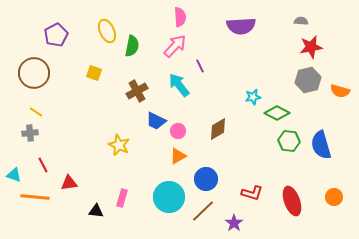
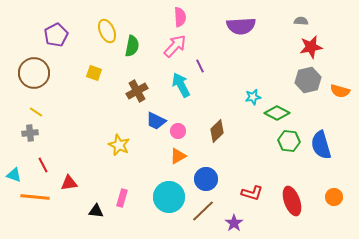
cyan arrow: moved 2 px right; rotated 10 degrees clockwise
brown diamond: moved 1 px left, 2 px down; rotated 15 degrees counterclockwise
